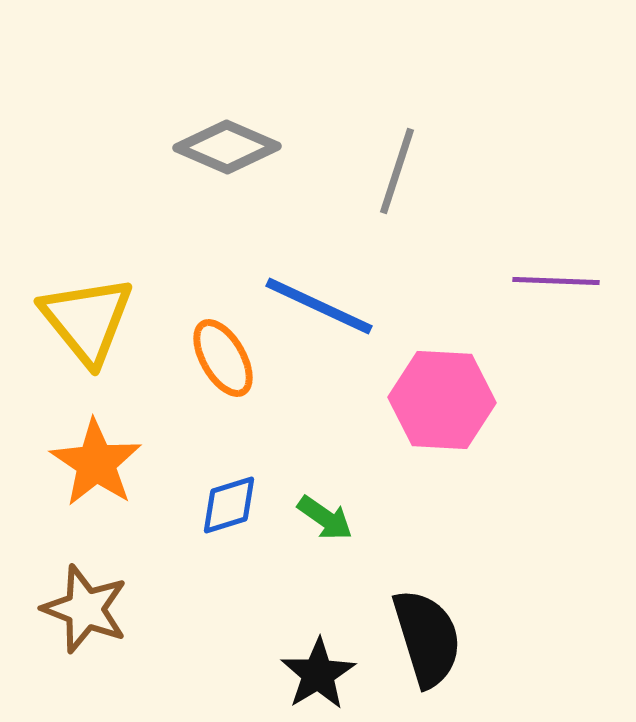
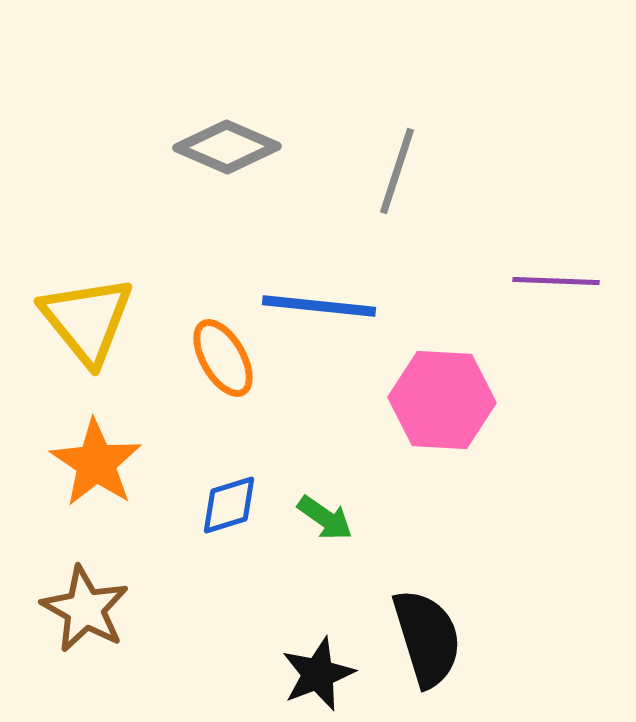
blue line: rotated 19 degrees counterclockwise
brown star: rotated 8 degrees clockwise
black star: rotated 10 degrees clockwise
